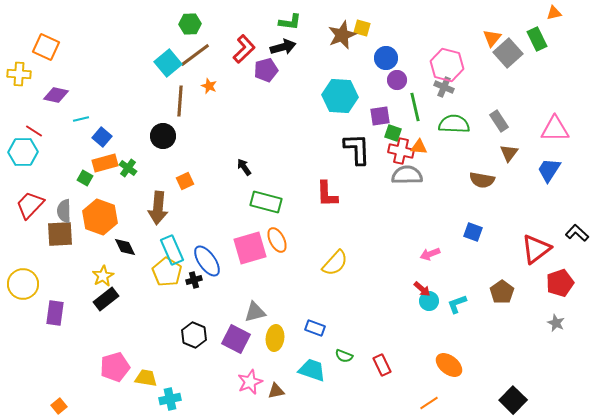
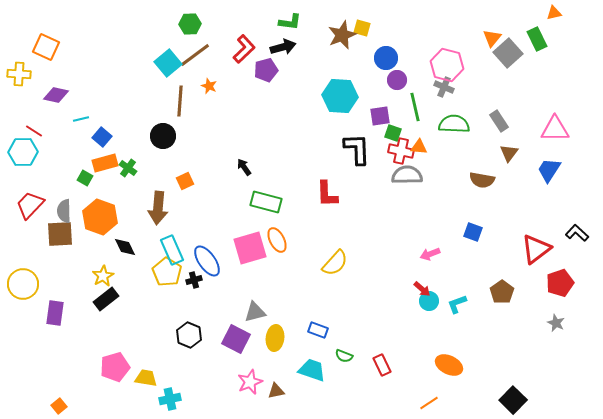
blue rectangle at (315, 328): moved 3 px right, 2 px down
black hexagon at (194, 335): moved 5 px left
orange ellipse at (449, 365): rotated 12 degrees counterclockwise
